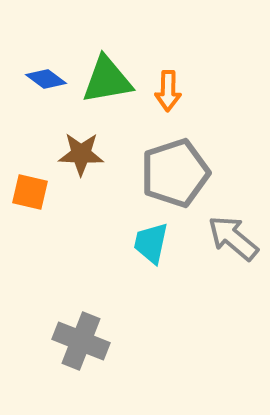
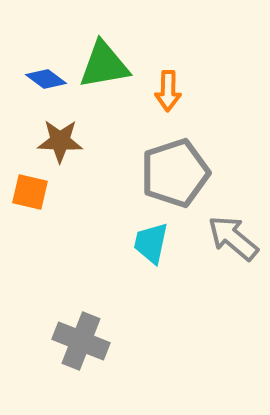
green triangle: moved 3 px left, 15 px up
brown star: moved 21 px left, 13 px up
